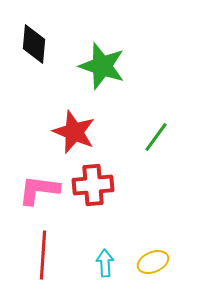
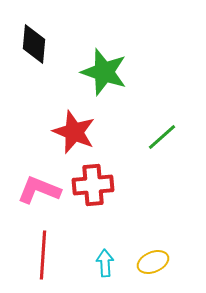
green star: moved 2 px right, 6 px down
green line: moved 6 px right; rotated 12 degrees clockwise
pink L-shape: rotated 15 degrees clockwise
